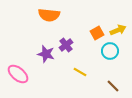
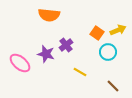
orange square: rotated 24 degrees counterclockwise
cyan circle: moved 2 px left, 1 px down
pink ellipse: moved 2 px right, 11 px up
